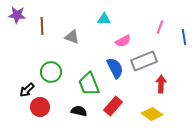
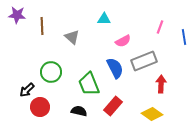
gray triangle: rotated 21 degrees clockwise
